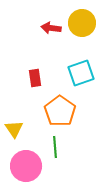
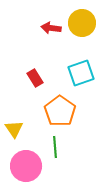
red rectangle: rotated 24 degrees counterclockwise
